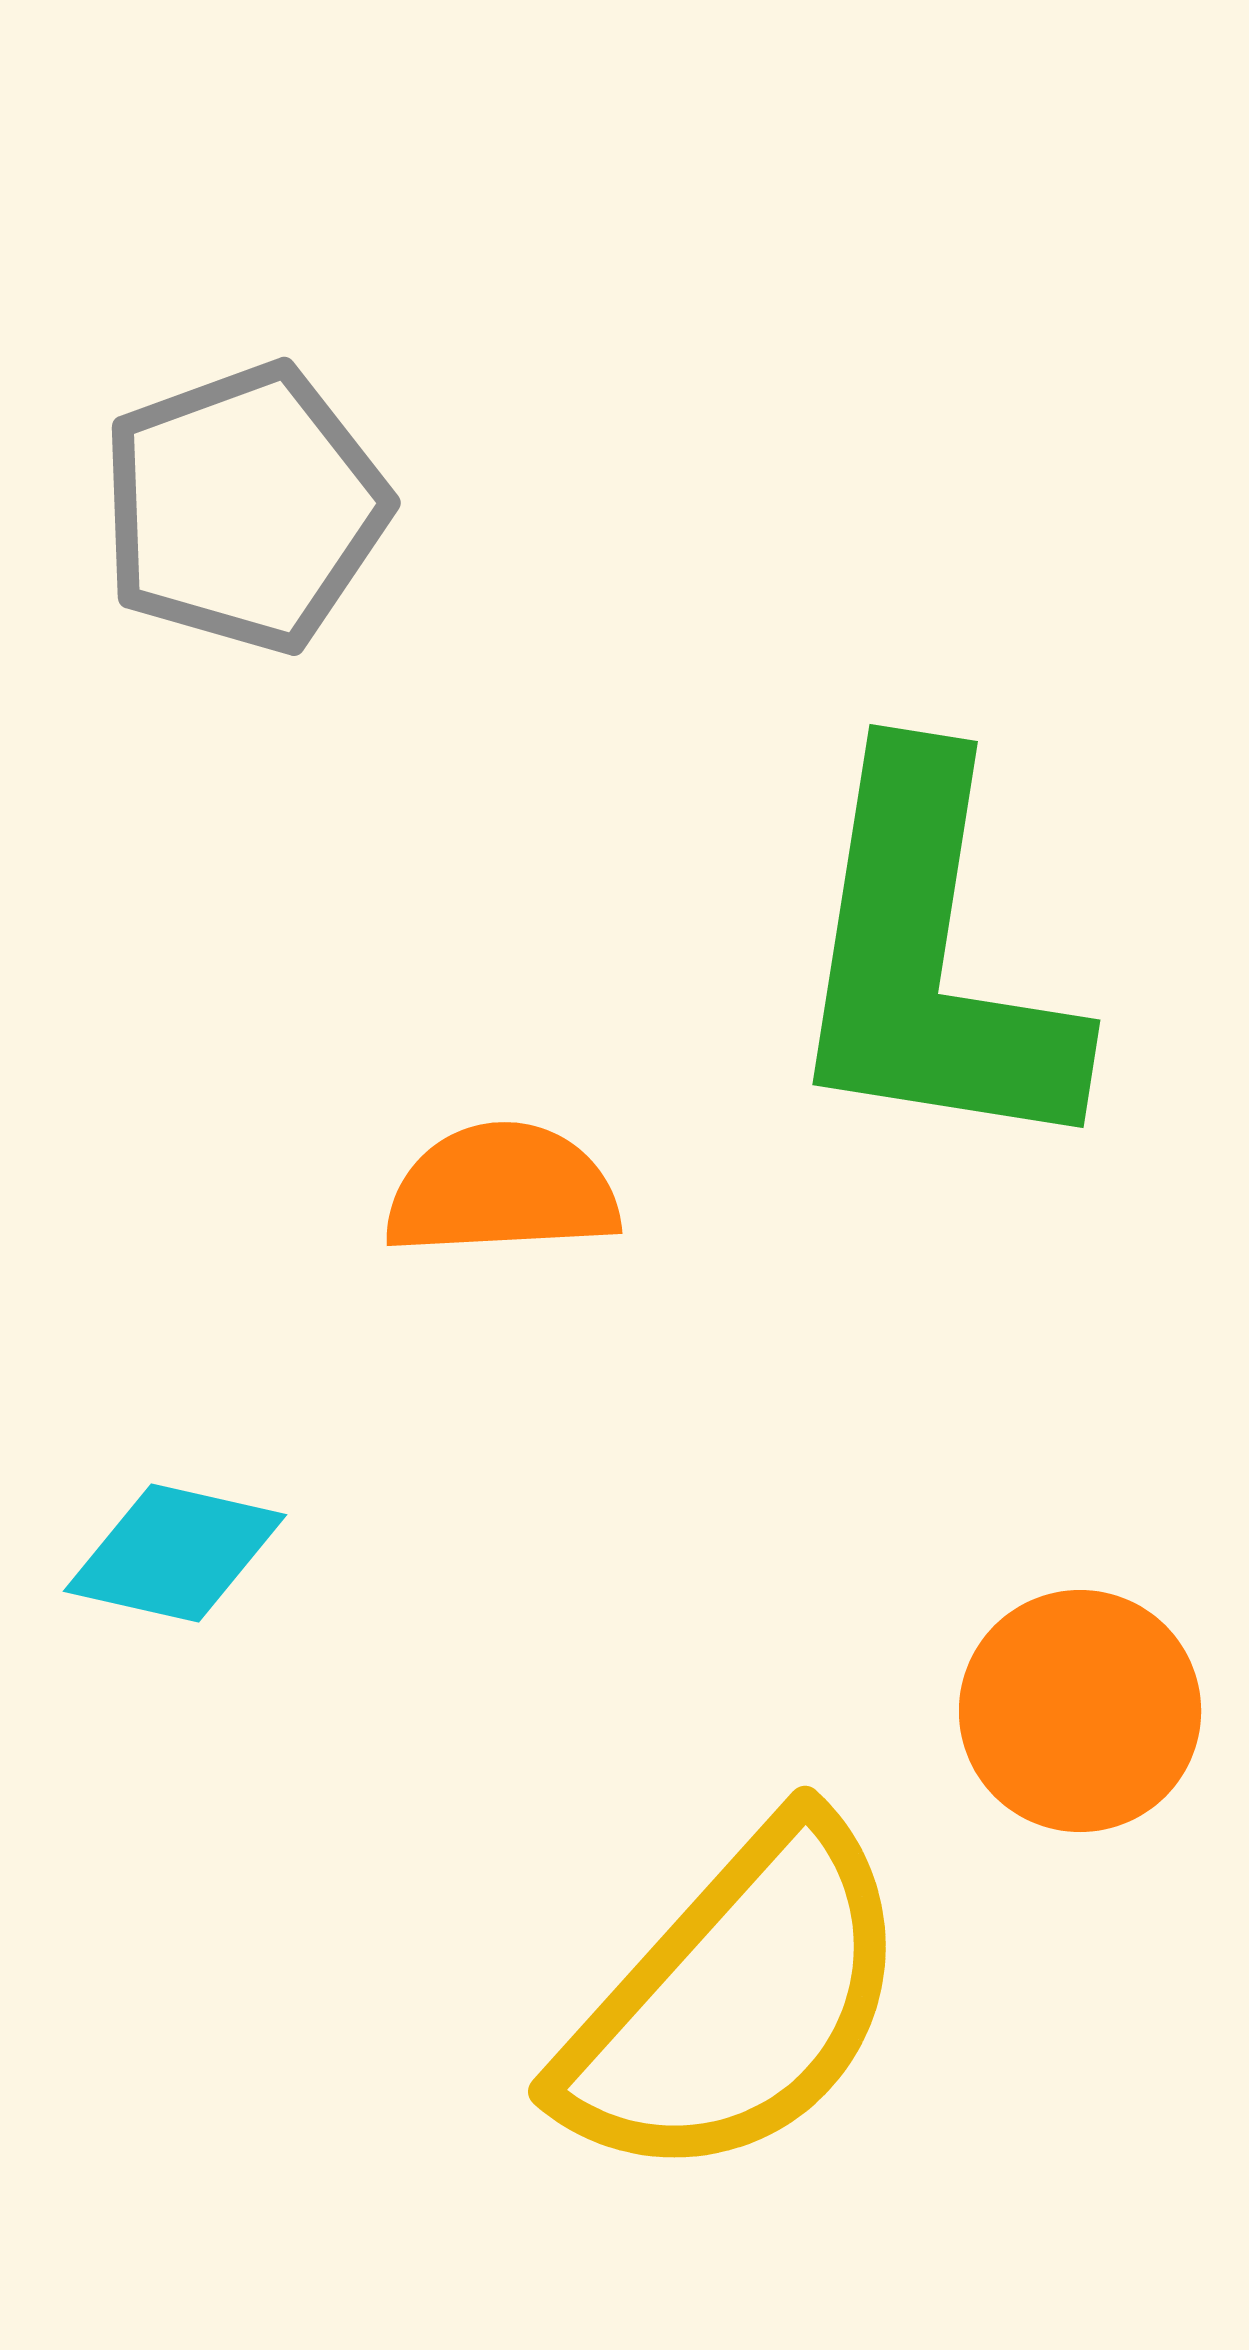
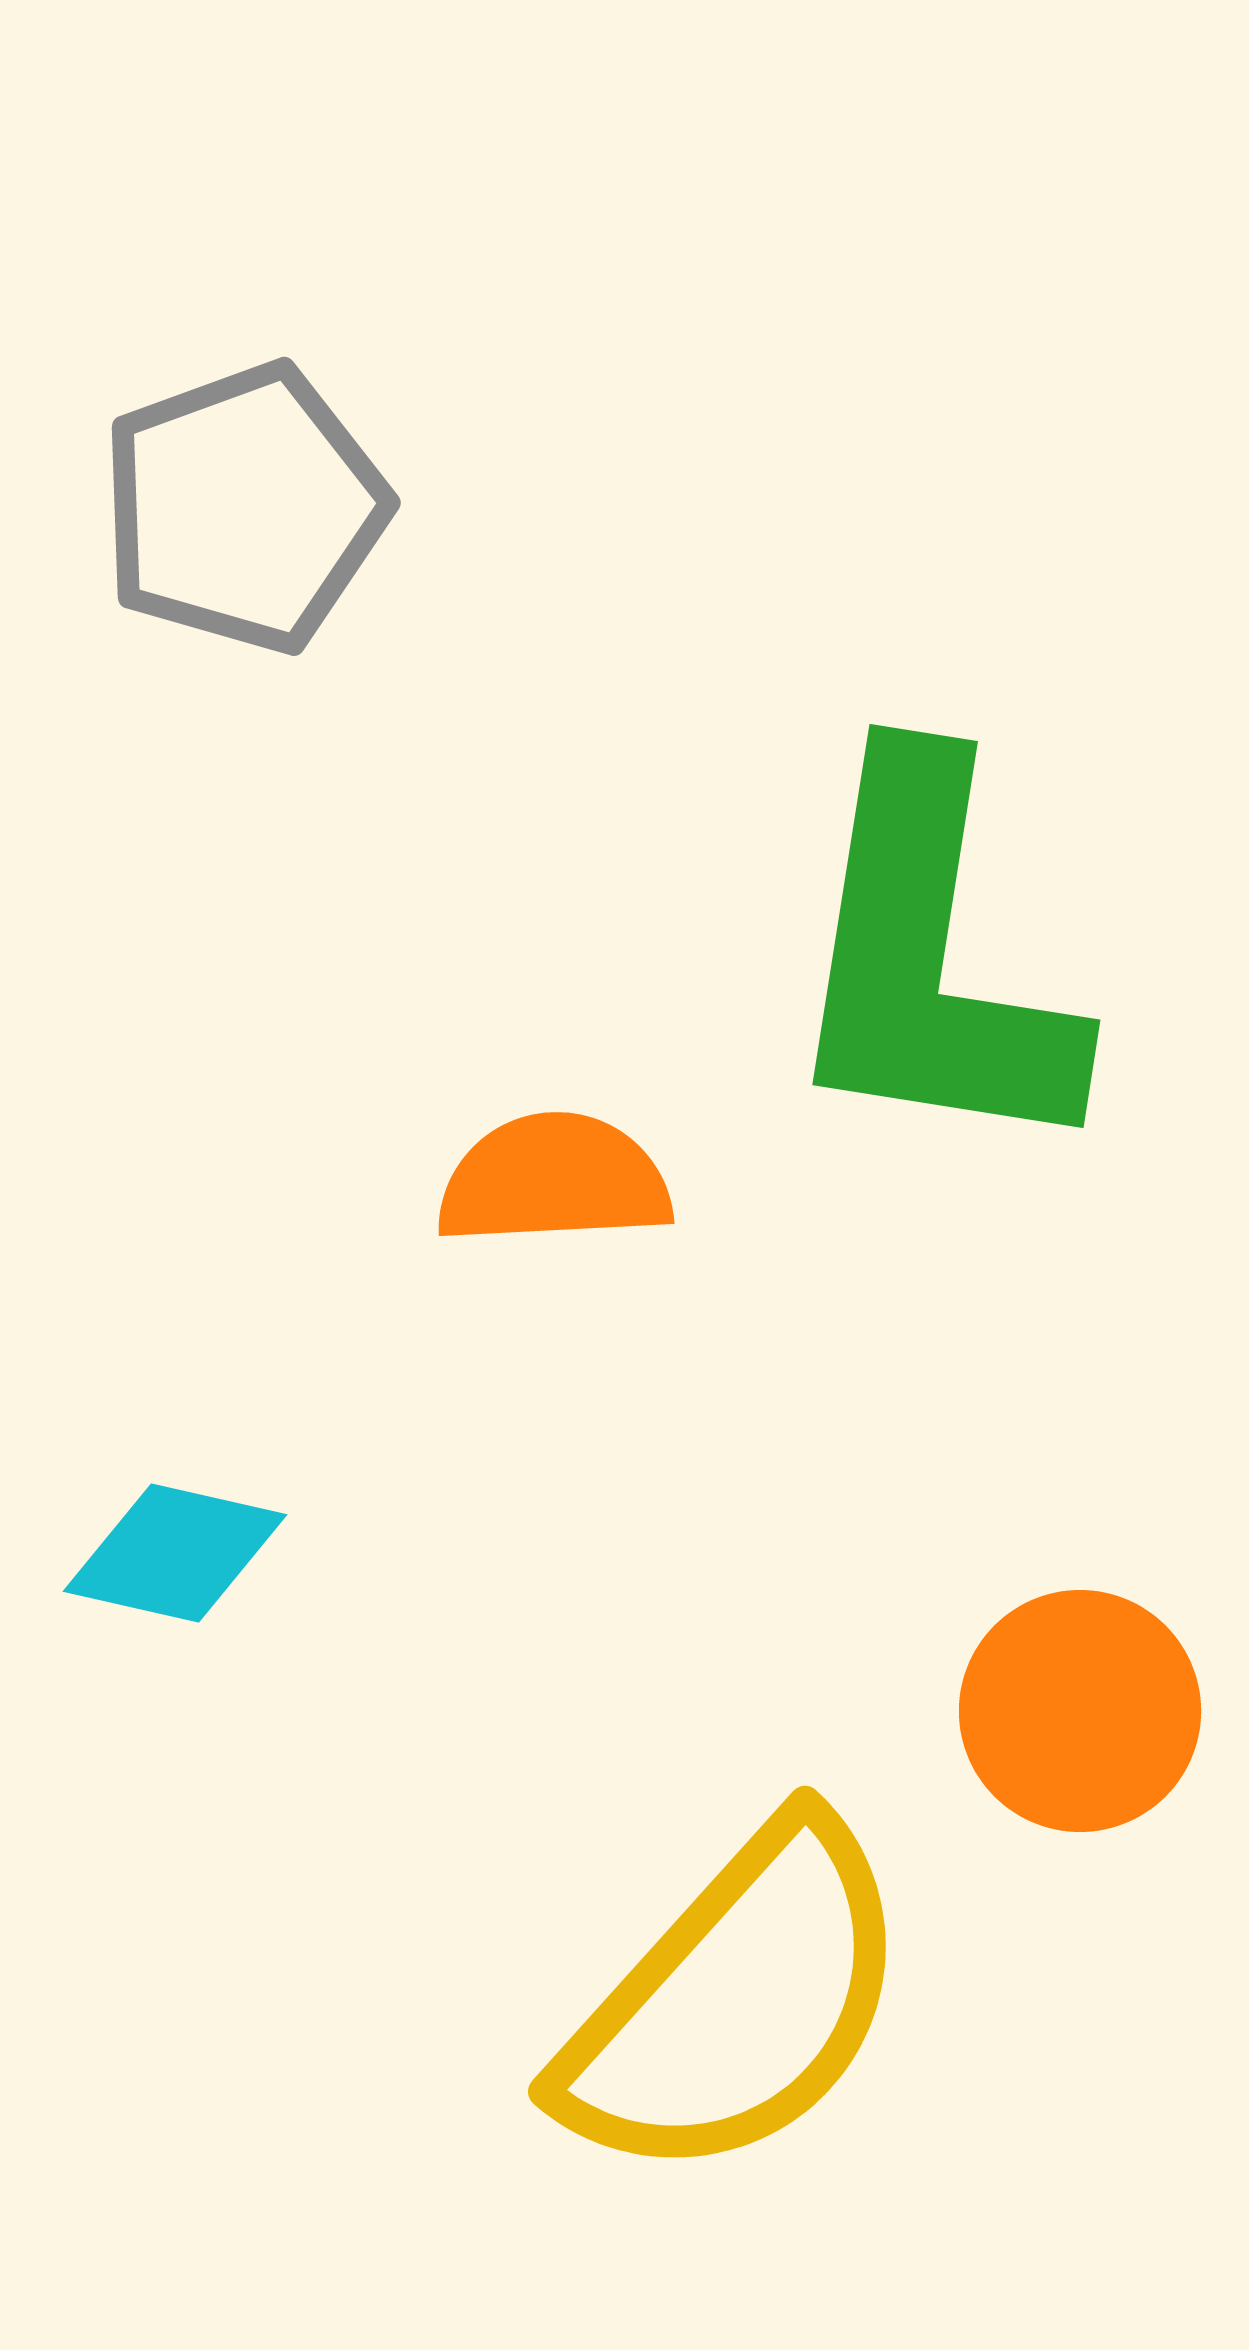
orange semicircle: moved 52 px right, 10 px up
